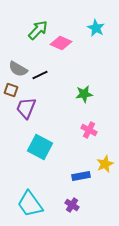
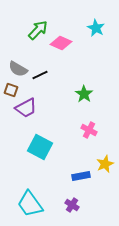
green star: rotated 30 degrees counterclockwise
purple trapezoid: rotated 140 degrees counterclockwise
